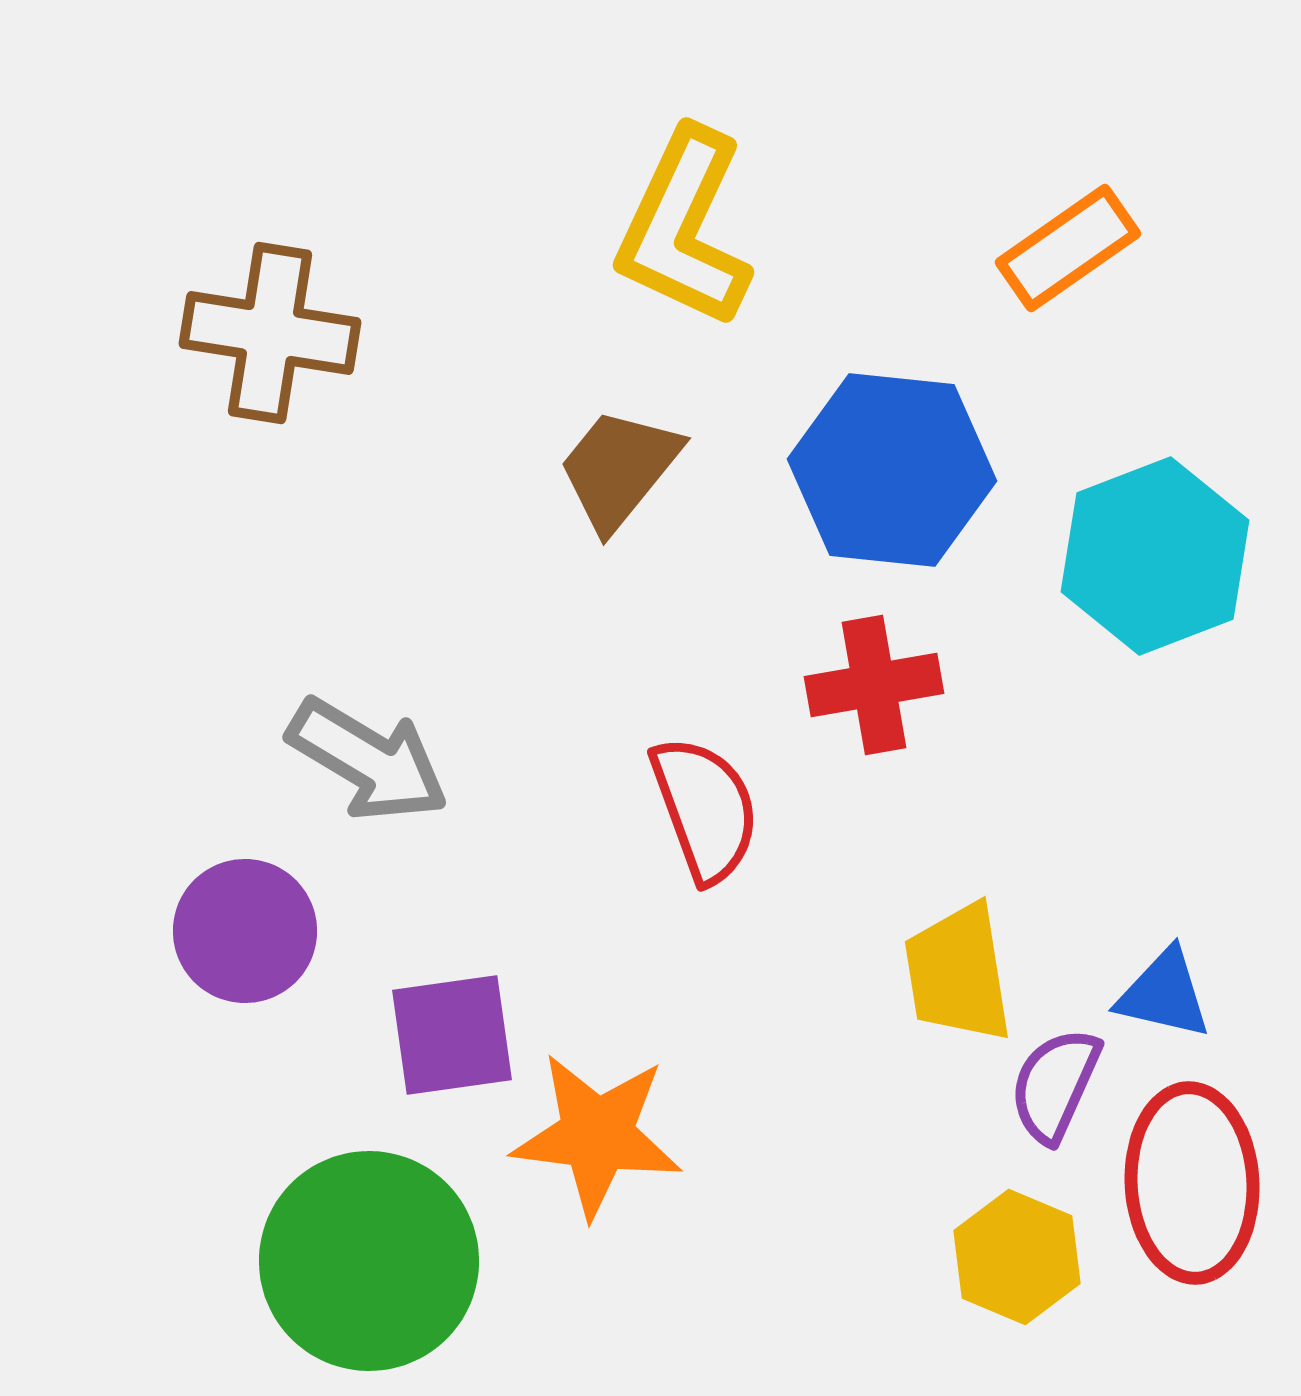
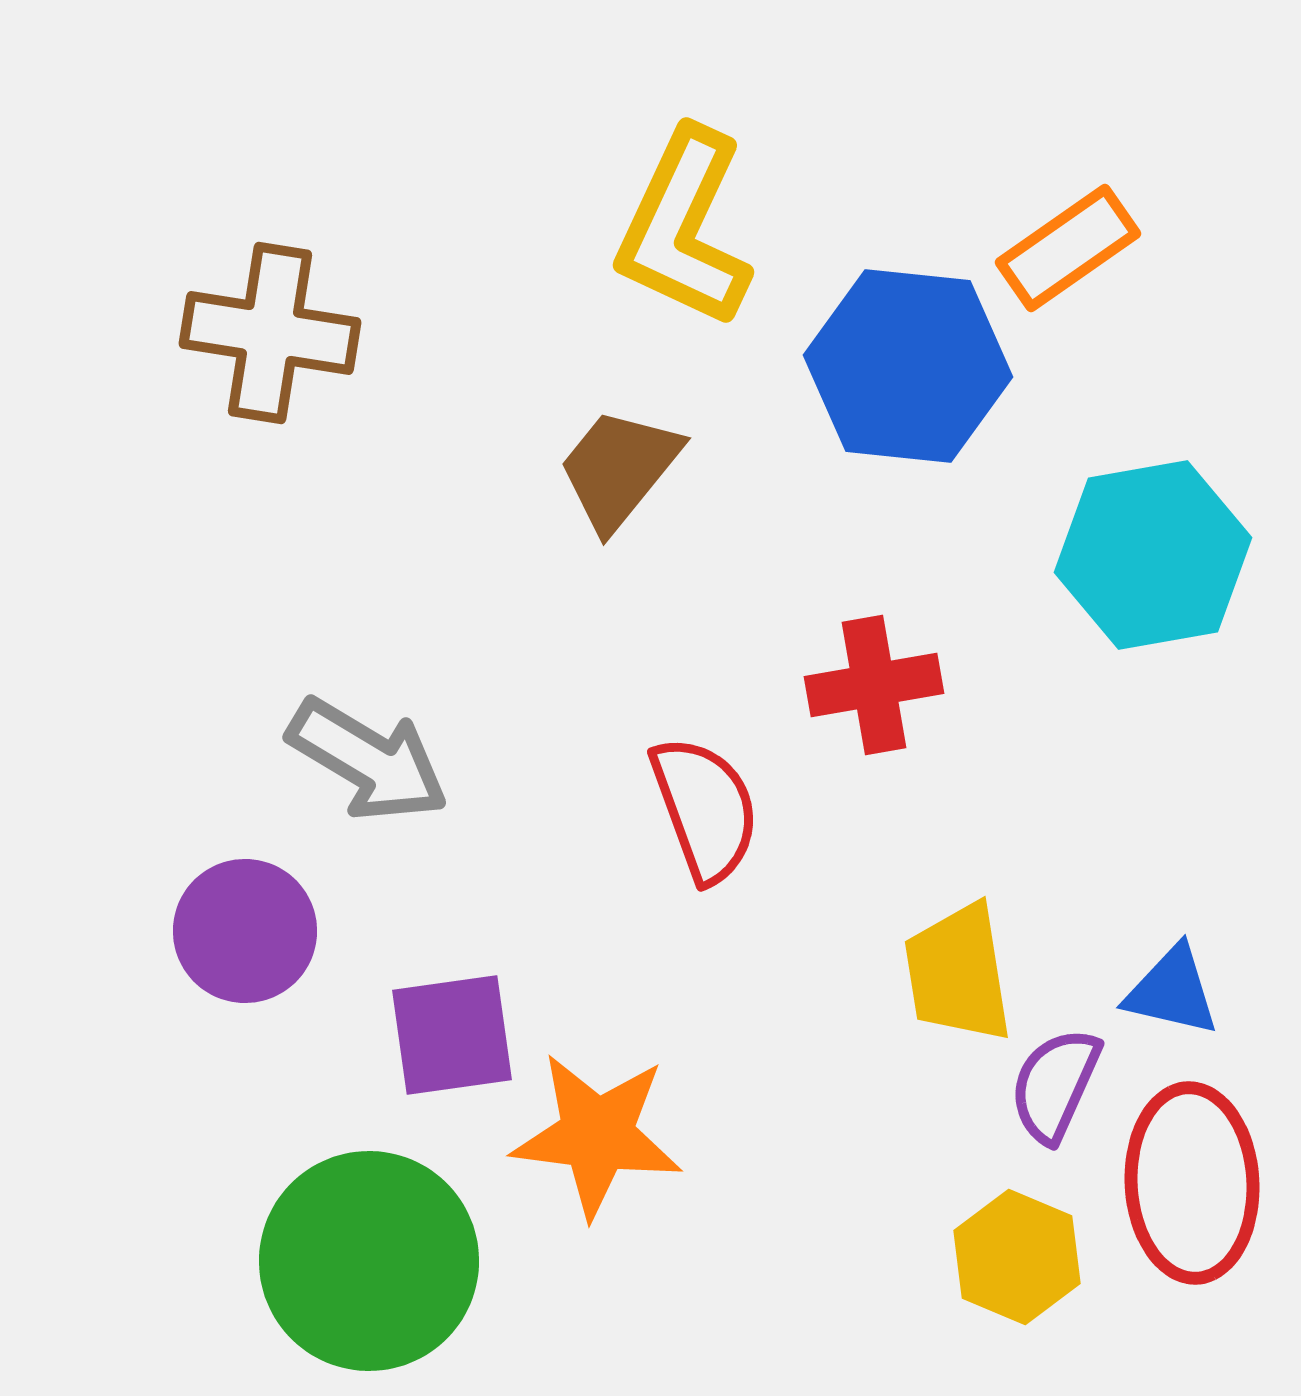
blue hexagon: moved 16 px right, 104 px up
cyan hexagon: moved 2 px left, 1 px up; rotated 11 degrees clockwise
blue triangle: moved 8 px right, 3 px up
